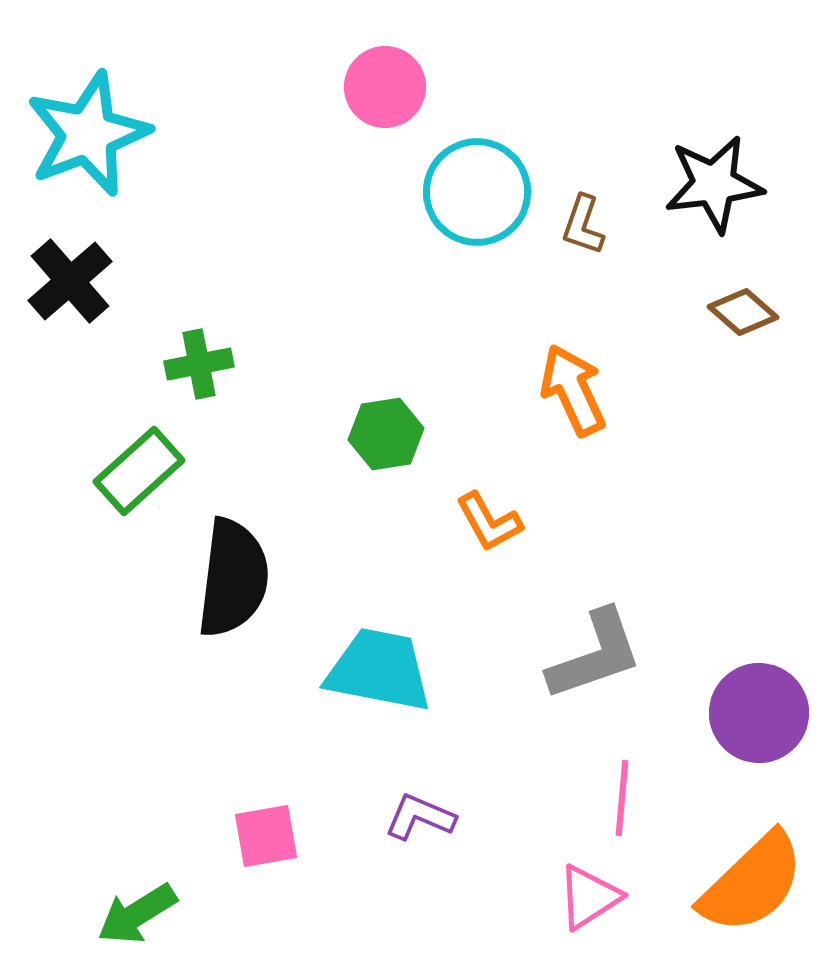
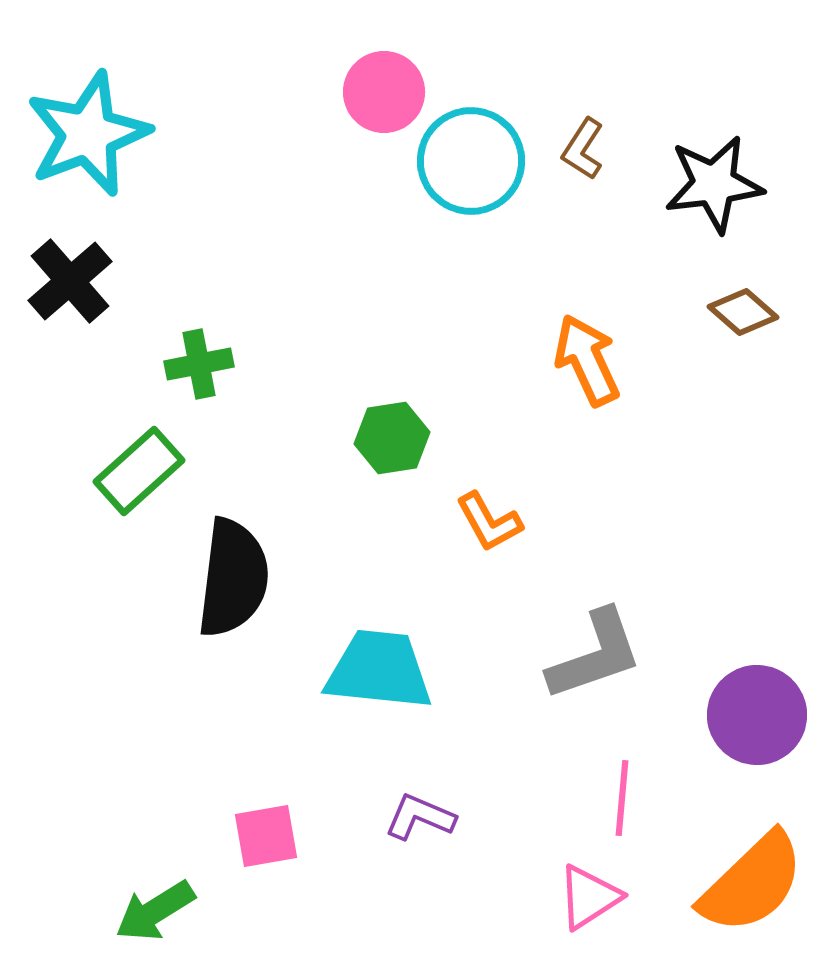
pink circle: moved 1 px left, 5 px down
cyan circle: moved 6 px left, 31 px up
brown L-shape: moved 76 px up; rotated 14 degrees clockwise
orange arrow: moved 14 px right, 30 px up
green hexagon: moved 6 px right, 4 px down
cyan trapezoid: rotated 5 degrees counterclockwise
purple circle: moved 2 px left, 2 px down
green arrow: moved 18 px right, 3 px up
